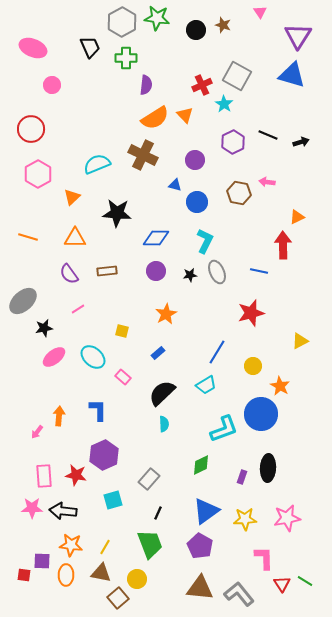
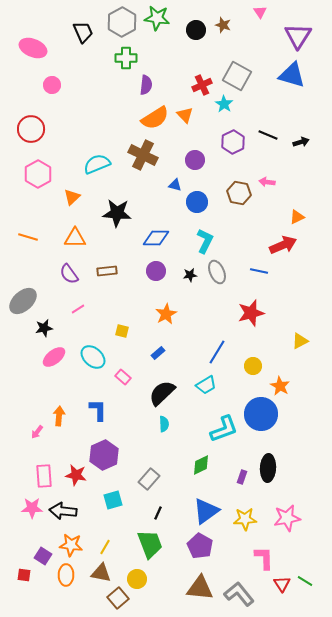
black trapezoid at (90, 47): moved 7 px left, 15 px up
red arrow at (283, 245): rotated 68 degrees clockwise
purple square at (42, 561): moved 1 px right, 5 px up; rotated 30 degrees clockwise
